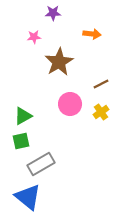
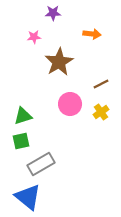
green triangle: rotated 12 degrees clockwise
